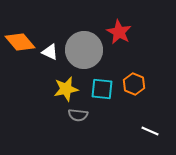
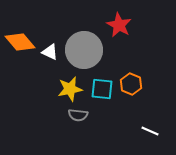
red star: moved 7 px up
orange hexagon: moved 3 px left
yellow star: moved 4 px right
